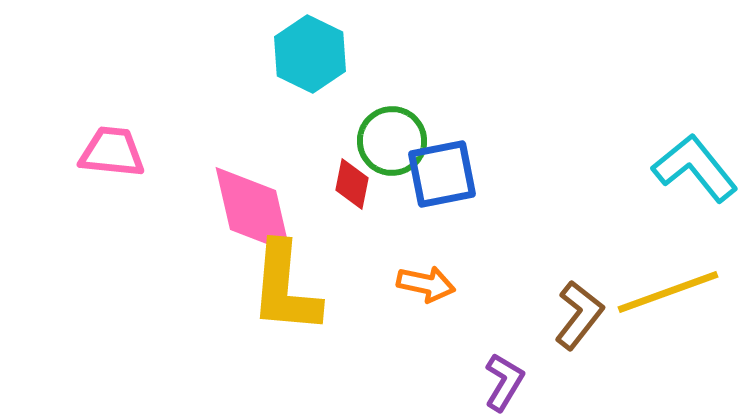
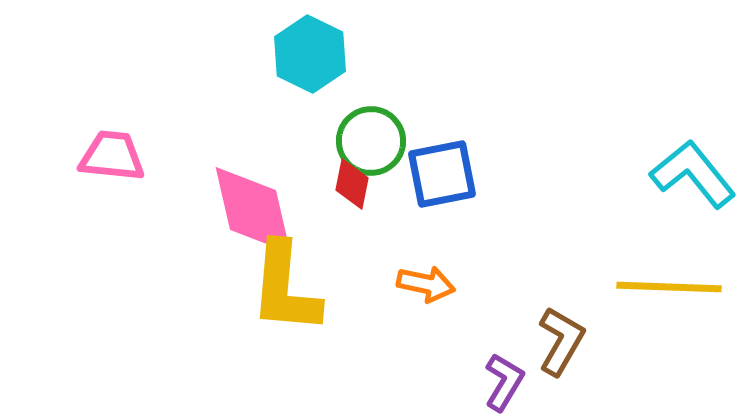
green circle: moved 21 px left
pink trapezoid: moved 4 px down
cyan L-shape: moved 2 px left, 6 px down
yellow line: moved 1 px right, 5 px up; rotated 22 degrees clockwise
brown L-shape: moved 18 px left, 26 px down; rotated 8 degrees counterclockwise
